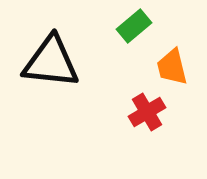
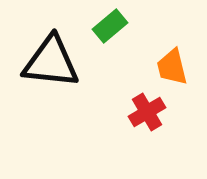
green rectangle: moved 24 px left
